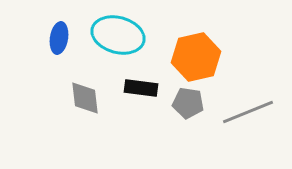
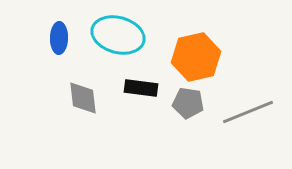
blue ellipse: rotated 8 degrees counterclockwise
gray diamond: moved 2 px left
